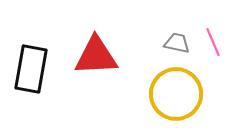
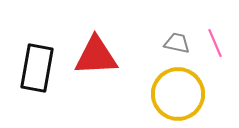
pink line: moved 2 px right, 1 px down
black rectangle: moved 6 px right, 1 px up
yellow circle: moved 2 px right
